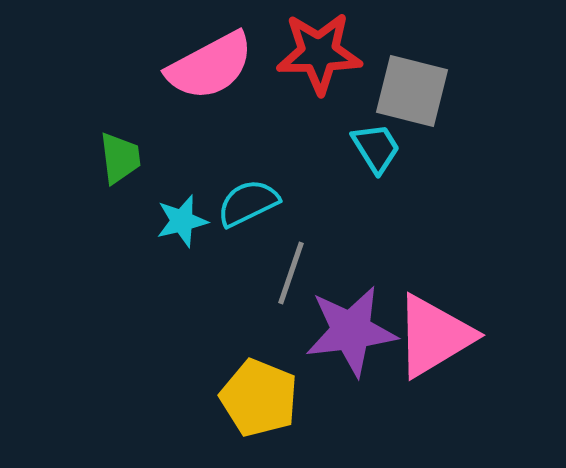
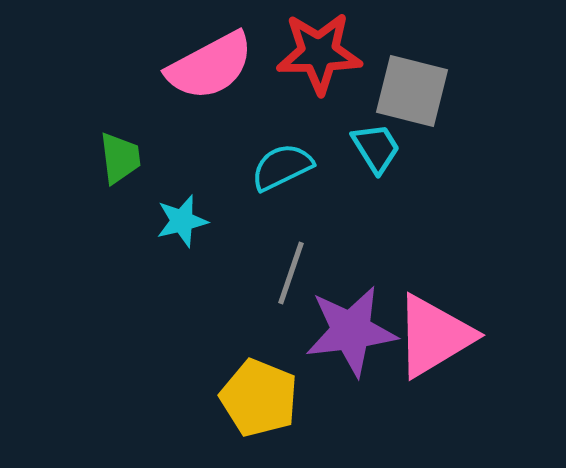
cyan semicircle: moved 34 px right, 36 px up
